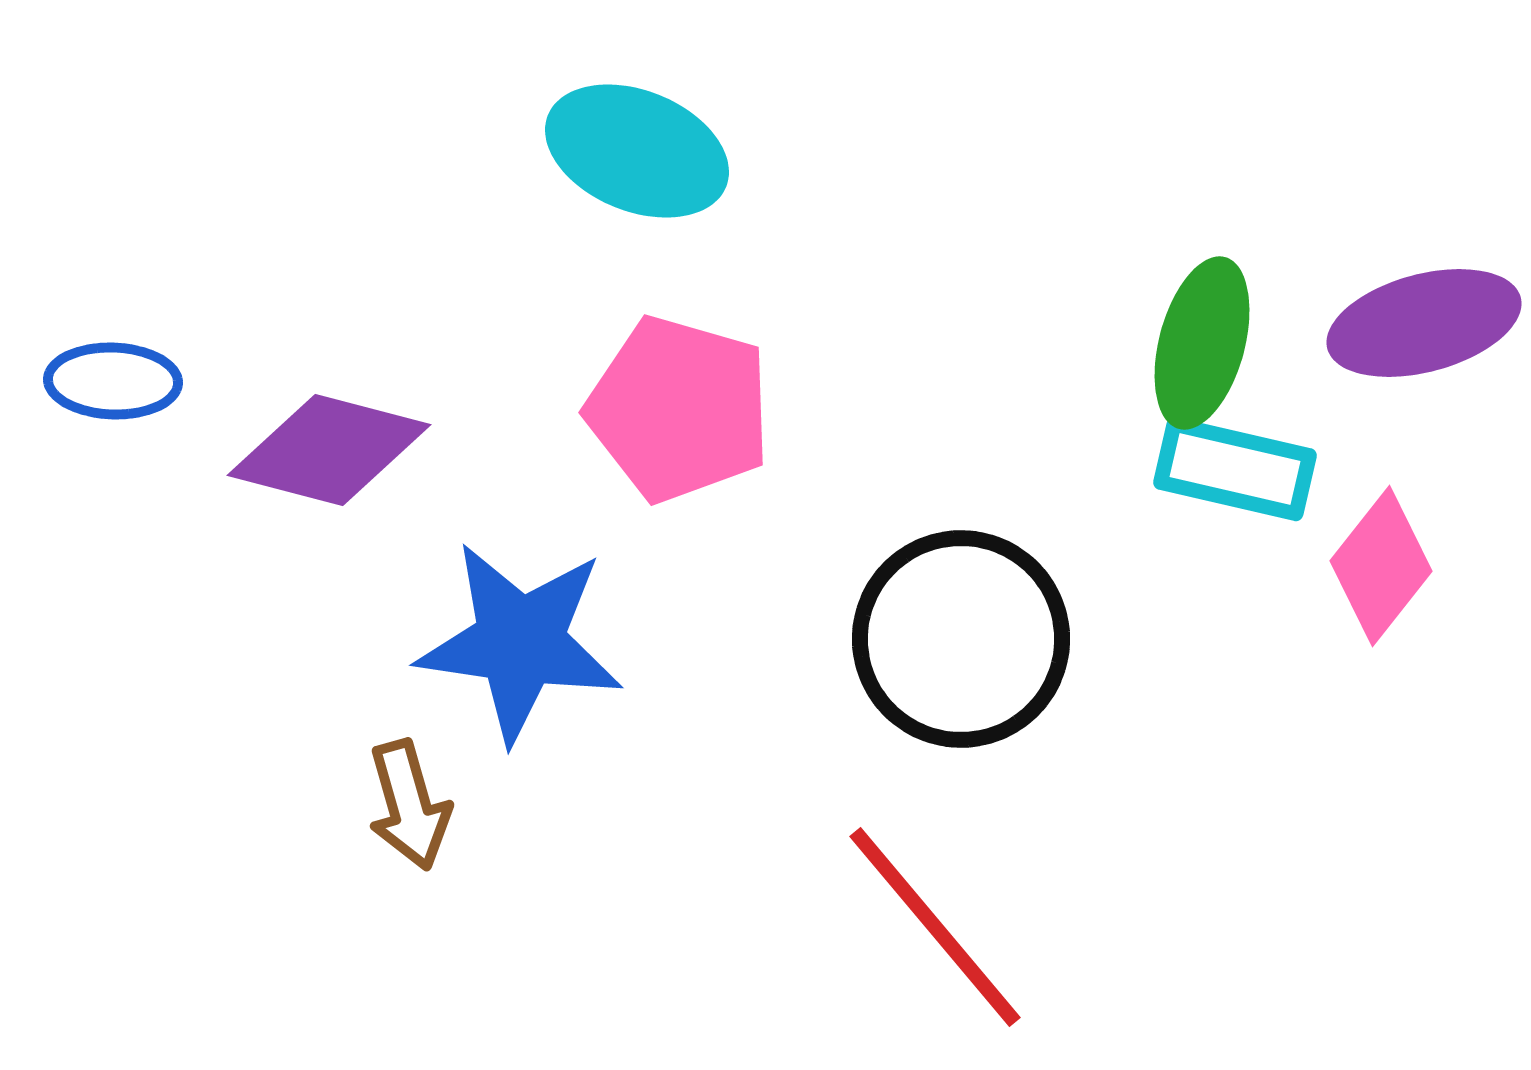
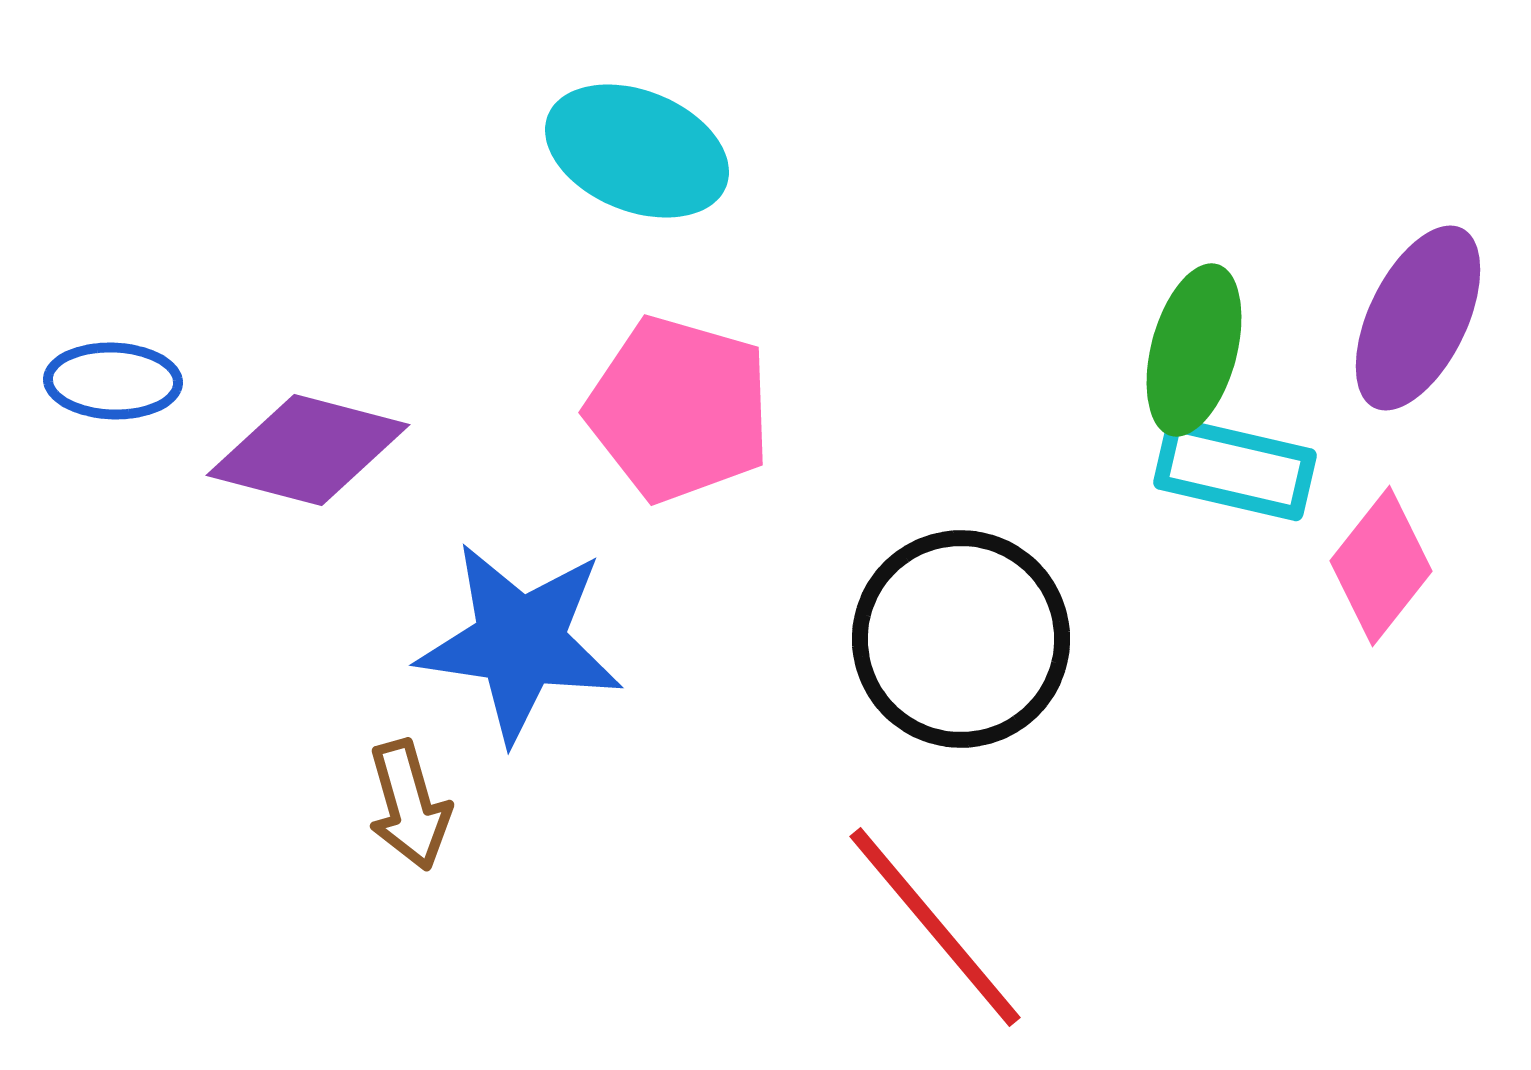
purple ellipse: moved 6 px left, 5 px up; rotated 49 degrees counterclockwise
green ellipse: moved 8 px left, 7 px down
purple diamond: moved 21 px left
